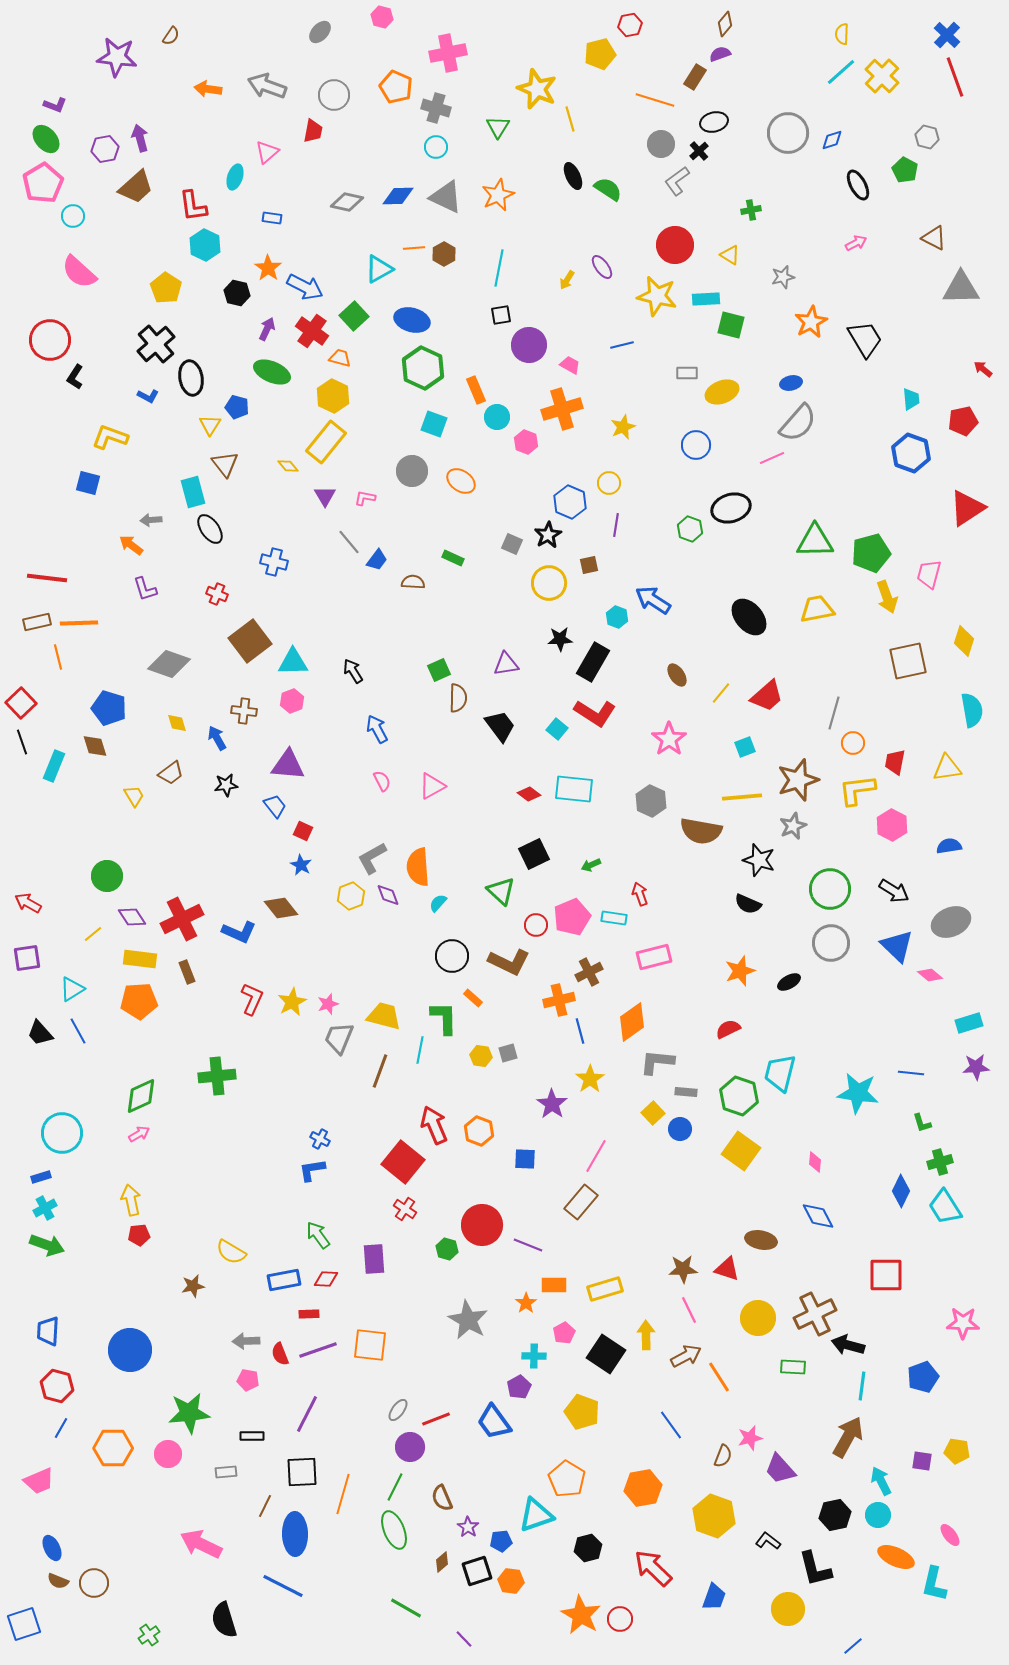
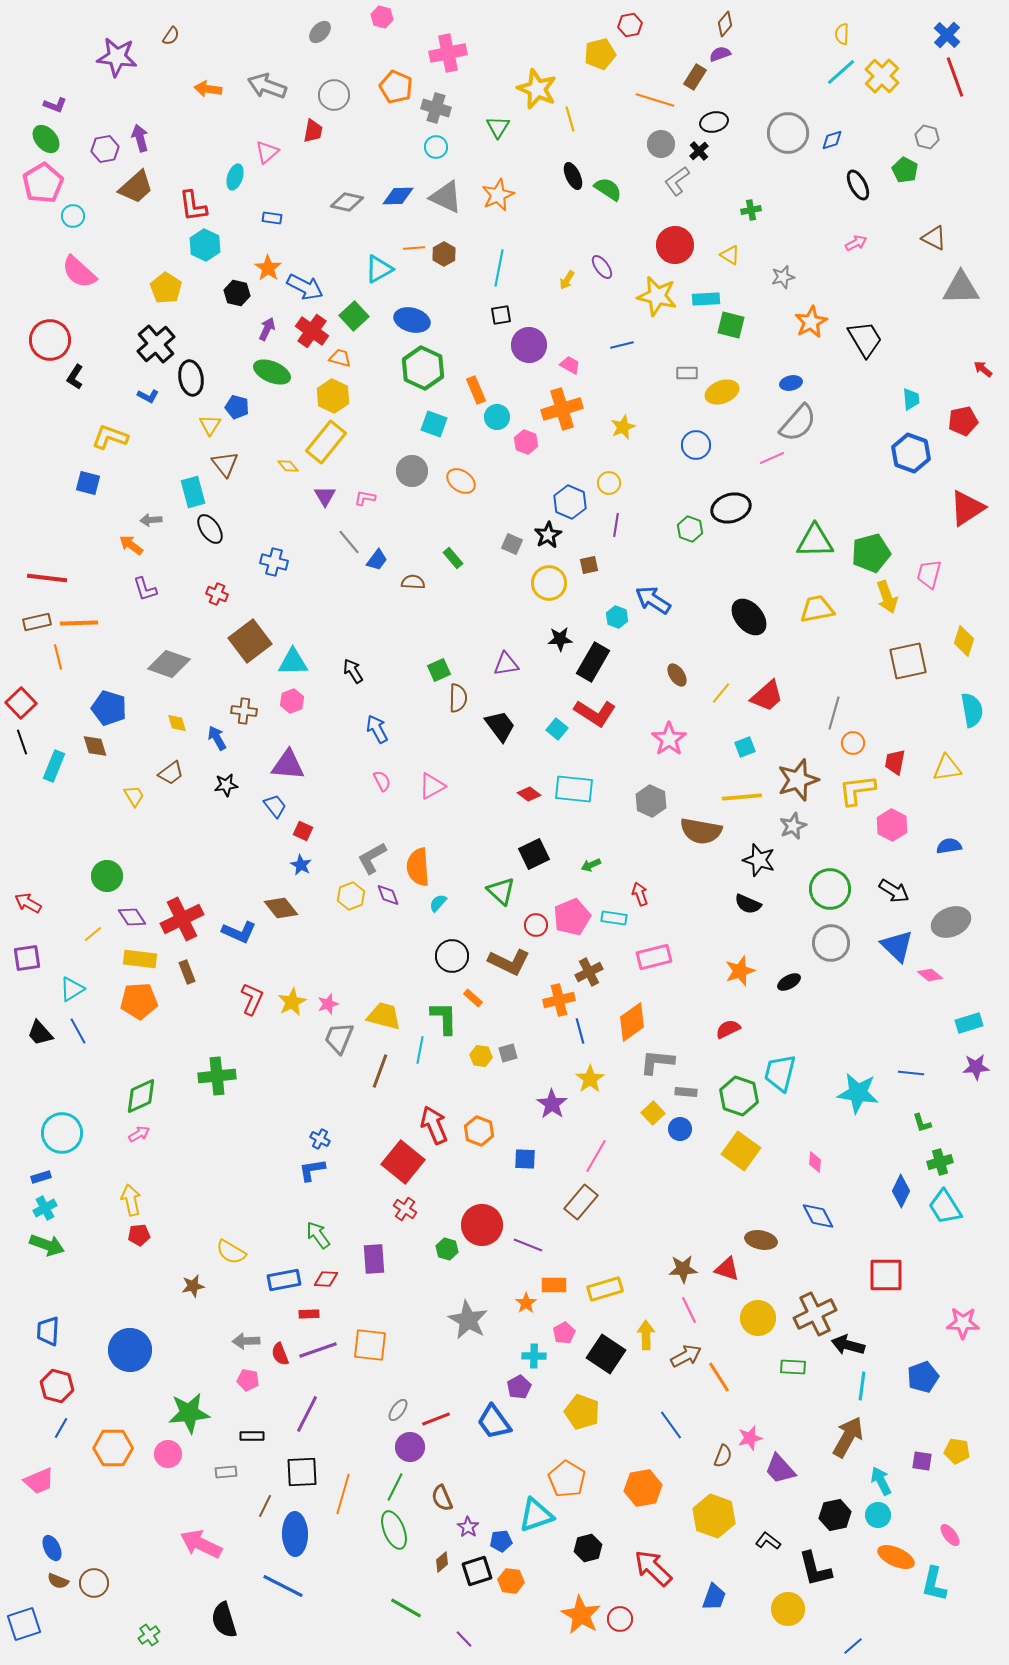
green rectangle at (453, 558): rotated 25 degrees clockwise
